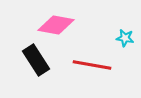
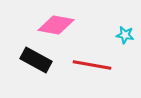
cyan star: moved 3 px up
black rectangle: rotated 28 degrees counterclockwise
